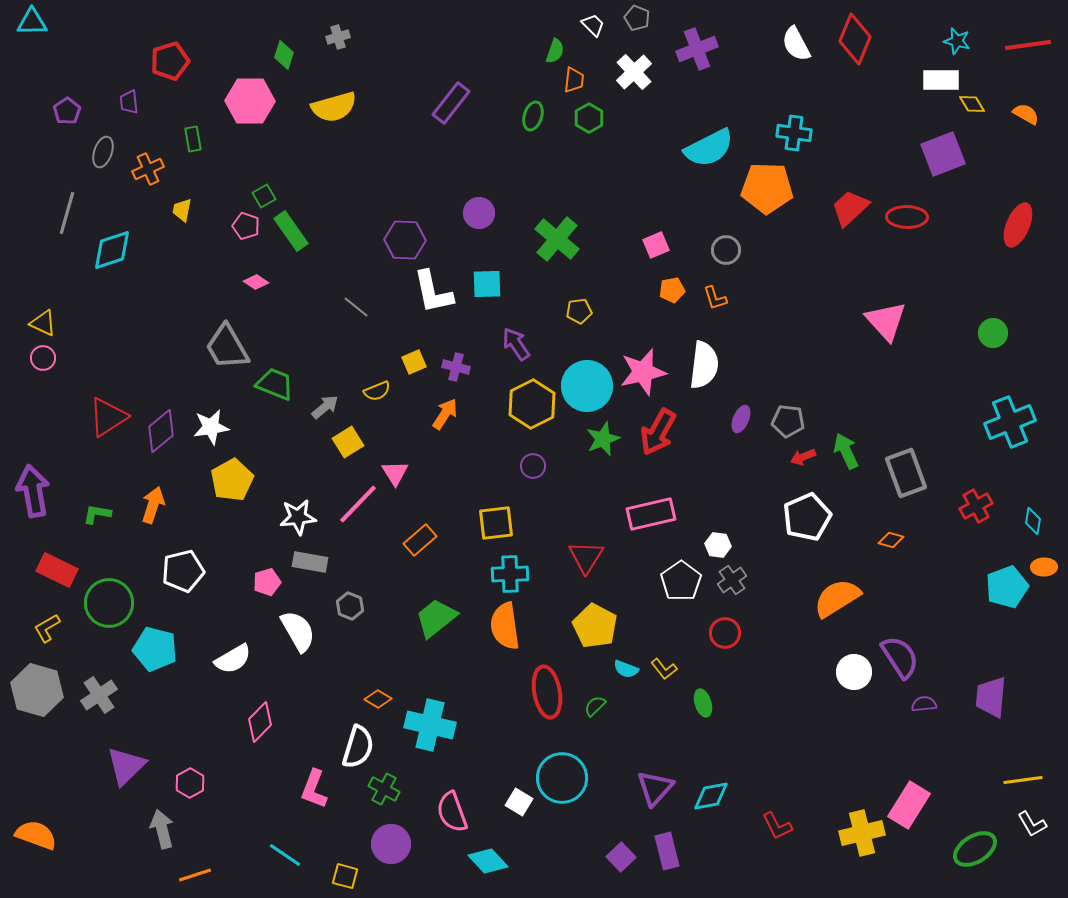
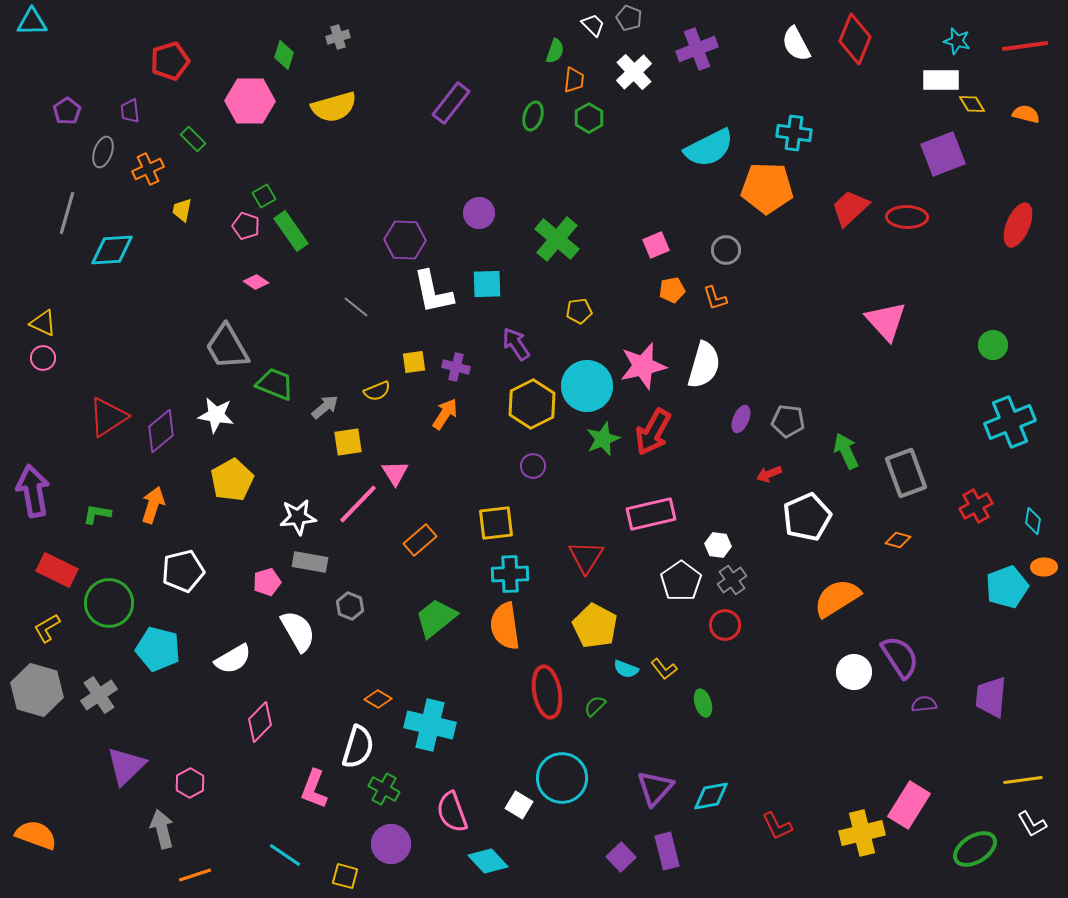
gray pentagon at (637, 18): moved 8 px left
red line at (1028, 45): moved 3 px left, 1 px down
purple trapezoid at (129, 102): moved 1 px right, 9 px down
orange semicircle at (1026, 114): rotated 16 degrees counterclockwise
green rectangle at (193, 139): rotated 35 degrees counterclockwise
cyan diamond at (112, 250): rotated 15 degrees clockwise
green circle at (993, 333): moved 12 px down
yellow square at (414, 362): rotated 15 degrees clockwise
white semicircle at (704, 365): rotated 9 degrees clockwise
pink star at (643, 372): moved 6 px up
white star at (211, 427): moved 5 px right, 12 px up; rotated 18 degrees clockwise
red arrow at (658, 432): moved 5 px left
yellow square at (348, 442): rotated 24 degrees clockwise
red arrow at (803, 457): moved 34 px left, 17 px down
orange diamond at (891, 540): moved 7 px right
red circle at (725, 633): moved 8 px up
cyan pentagon at (155, 649): moved 3 px right
white square at (519, 802): moved 3 px down
